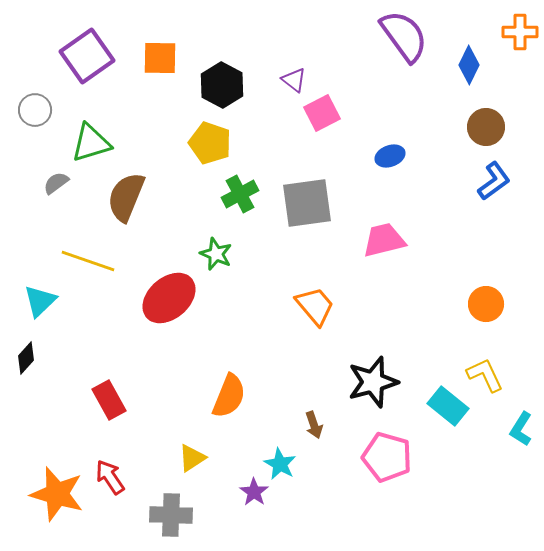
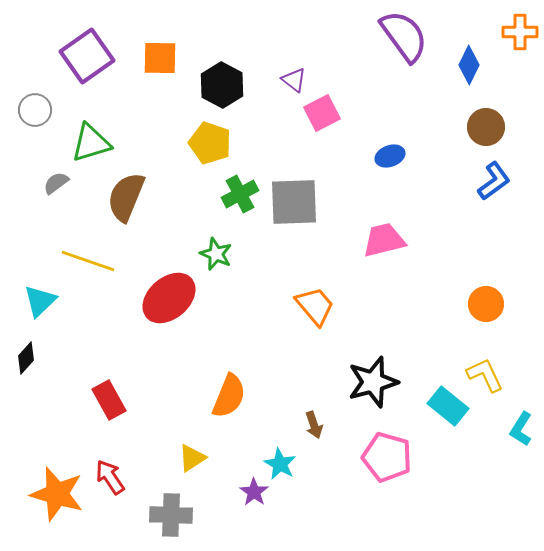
gray square: moved 13 px left, 1 px up; rotated 6 degrees clockwise
